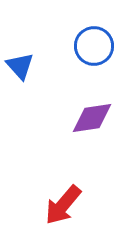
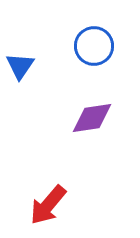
blue triangle: rotated 16 degrees clockwise
red arrow: moved 15 px left
